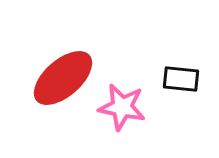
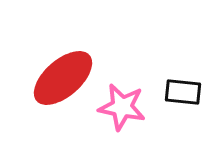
black rectangle: moved 2 px right, 13 px down
